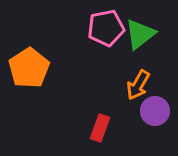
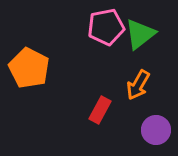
pink pentagon: moved 1 px up
orange pentagon: rotated 12 degrees counterclockwise
purple circle: moved 1 px right, 19 px down
red rectangle: moved 18 px up; rotated 8 degrees clockwise
